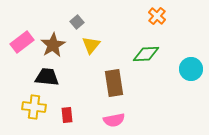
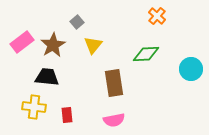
yellow triangle: moved 2 px right
